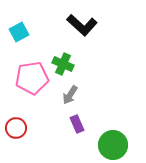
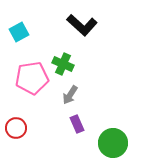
green circle: moved 2 px up
